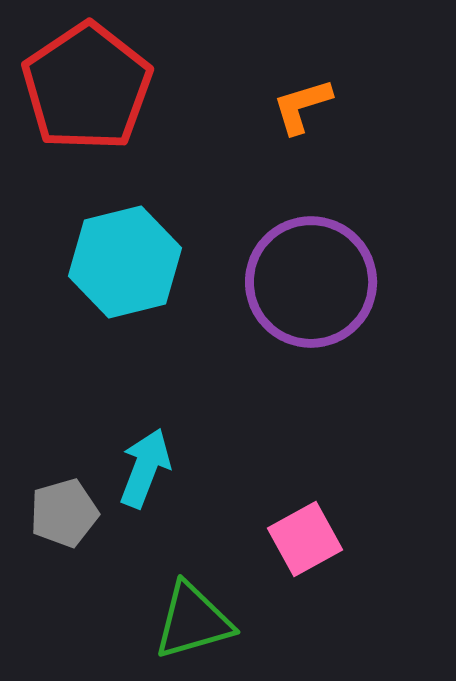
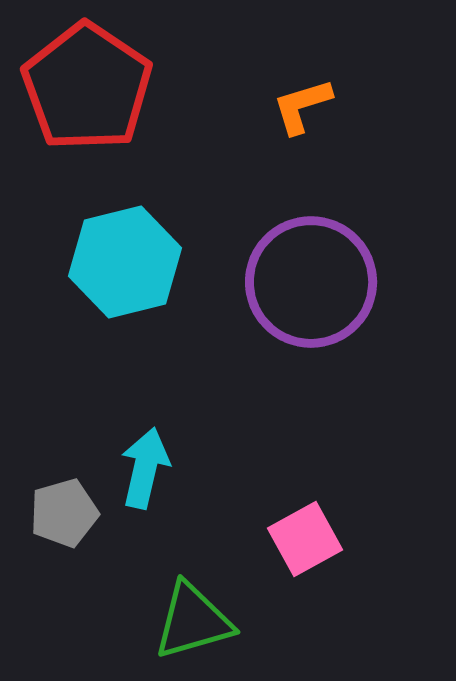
red pentagon: rotated 4 degrees counterclockwise
cyan arrow: rotated 8 degrees counterclockwise
